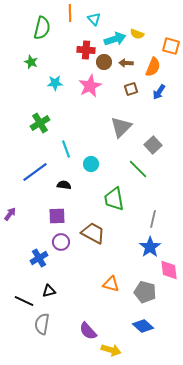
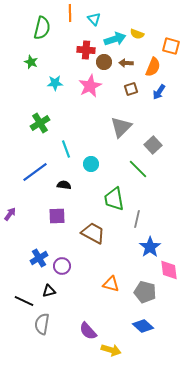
gray line: moved 16 px left
purple circle: moved 1 px right, 24 px down
